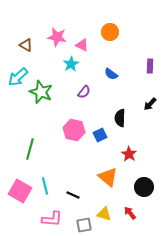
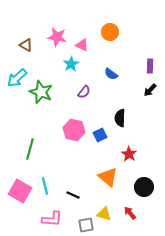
cyan arrow: moved 1 px left, 1 px down
black arrow: moved 14 px up
gray square: moved 2 px right
